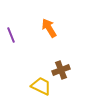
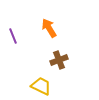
purple line: moved 2 px right, 1 px down
brown cross: moved 2 px left, 10 px up
